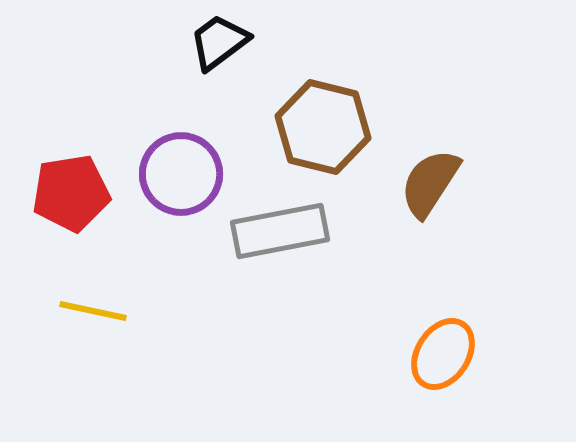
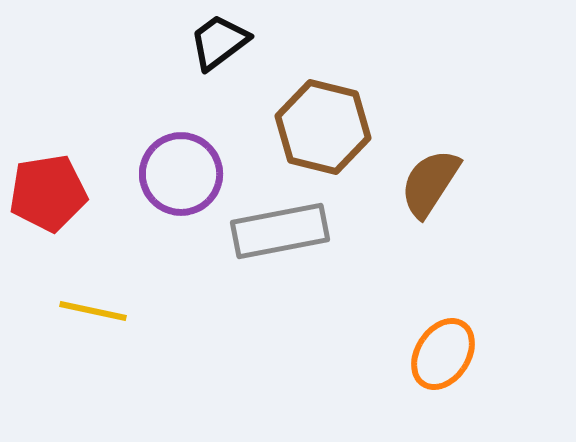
red pentagon: moved 23 px left
